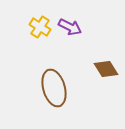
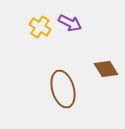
purple arrow: moved 4 px up
brown ellipse: moved 9 px right, 1 px down
